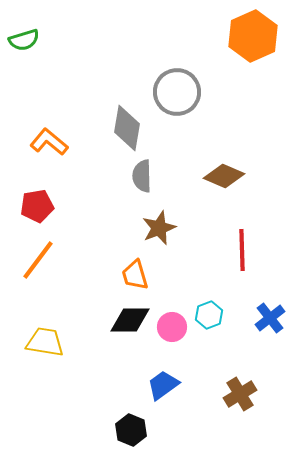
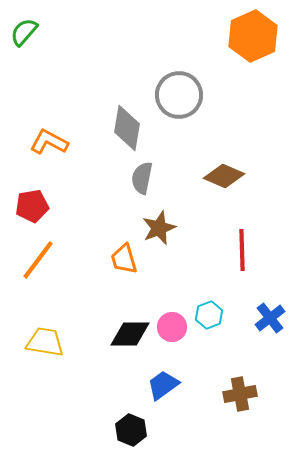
green semicircle: moved 8 px up; rotated 148 degrees clockwise
gray circle: moved 2 px right, 3 px down
orange L-shape: rotated 12 degrees counterclockwise
gray semicircle: moved 2 px down; rotated 12 degrees clockwise
red pentagon: moved 5 px left
orange trapezoid: moved 11 px left, 16 px up
black diamond: moved 14 px down
brown cross: rotated 20 degrees clockwise
